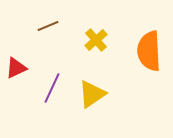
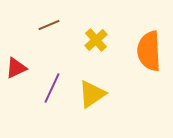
brown line: moved 1 px right, 1 px up
